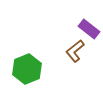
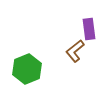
purple rectangle: rotated 45 degrees clockwise
